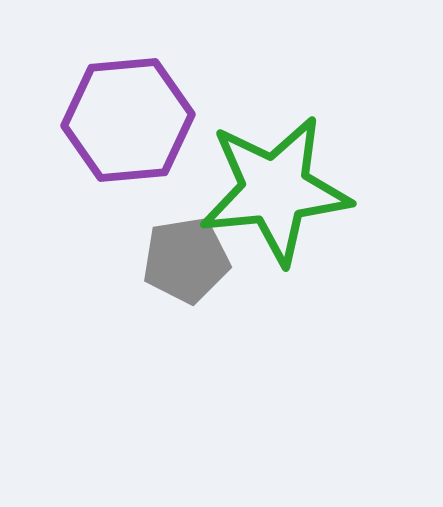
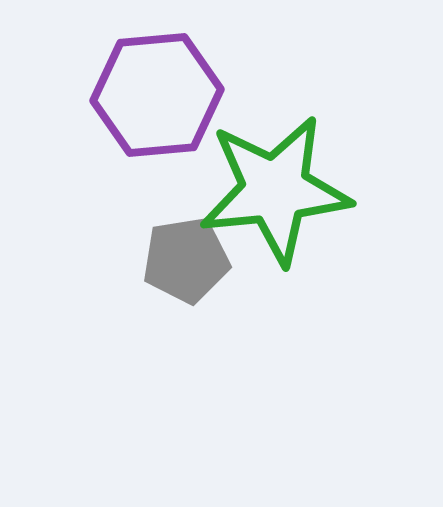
purple hexagon: moved 29 px right, 25 px up
